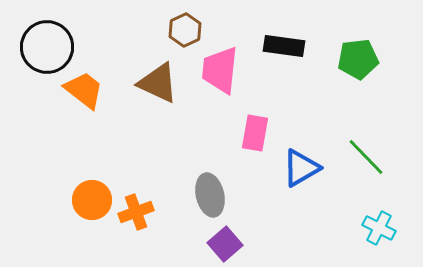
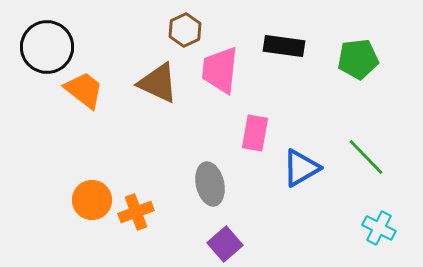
gray ellipse: moved 11 px up
